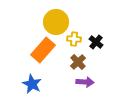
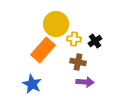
yellow circle: moved 2 px down
black cross: moved 1 px left, 1 px up; rotated 16 degrees clockwise
brown cross: rotated 35 degrees counterclockwise
